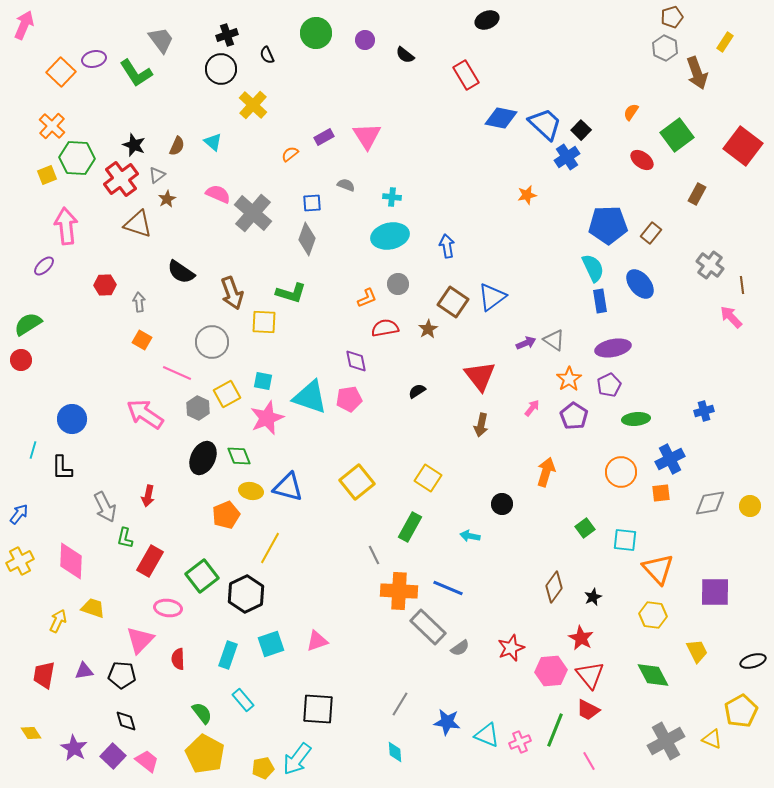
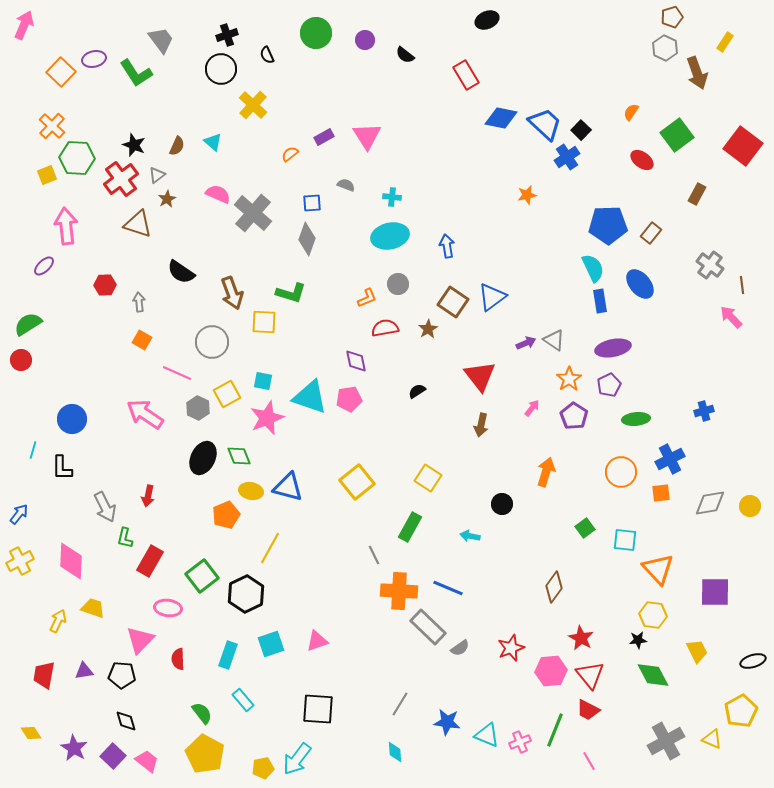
black star at (593, 597): moved 45 px right, 43 px down; rotated 18 degrees clockwise
